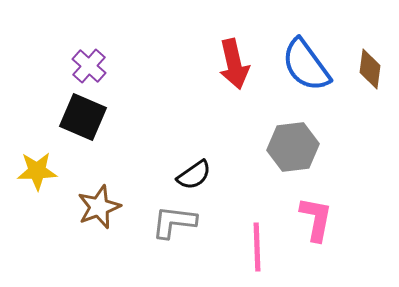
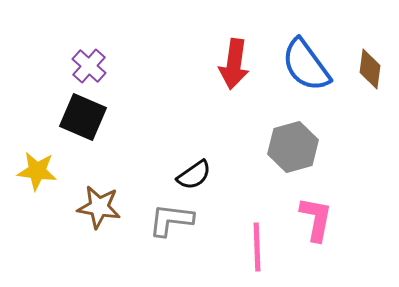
red arrow: rotated 21 degrees clockwise
gray hexagon: rotated 9 degrees counterclockwise
yellow star: rotated 9 degrees clockwise
brown star: rotated 30 degrees clockwise
gray L-shape: moved 3 px left, 2 px up
